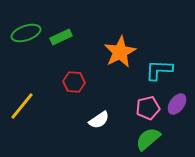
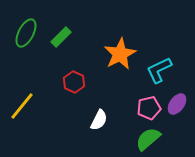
green ellipse: rotated 44 degrees counterclockwise
green rectangle: rotated 20 degrees counterclockwise
orange star: moved 2 px down
cyan L-shape: rotated 28 degrees counterclockwise
red hexagon: rotated 20 degrees clockwise
pink pentagon: moved 1 px right
white semicircle: rotated 30 degrees counterclockwise
